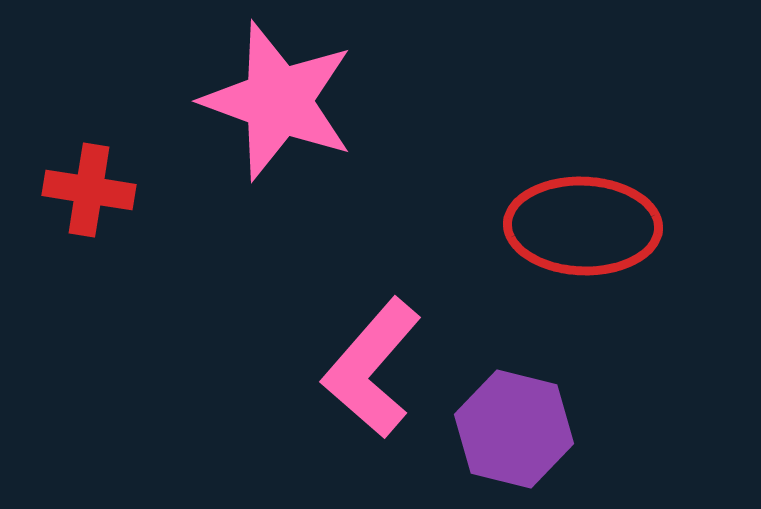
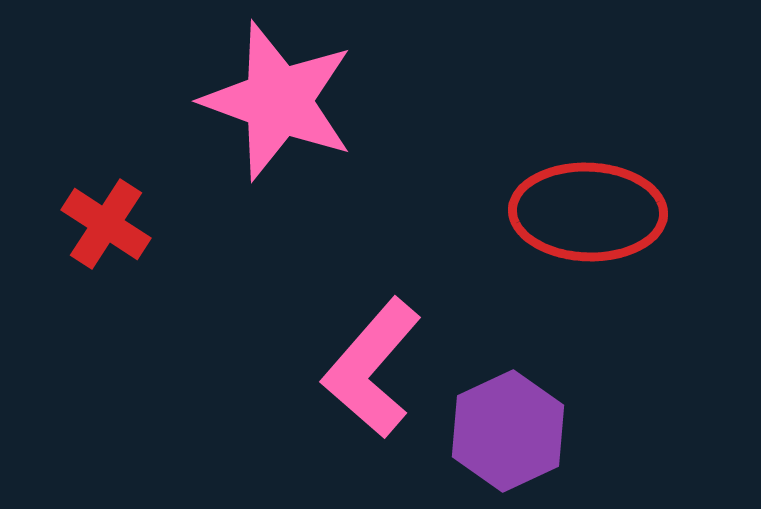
red cross: moved 17 px right, 34 px down; rotated 24 degrees clockwise
red ellipse: moved 5 px right, 14 px up
purple hexagon: moved 6 px left, 2 px down; rotated 21 degrees clockwise
